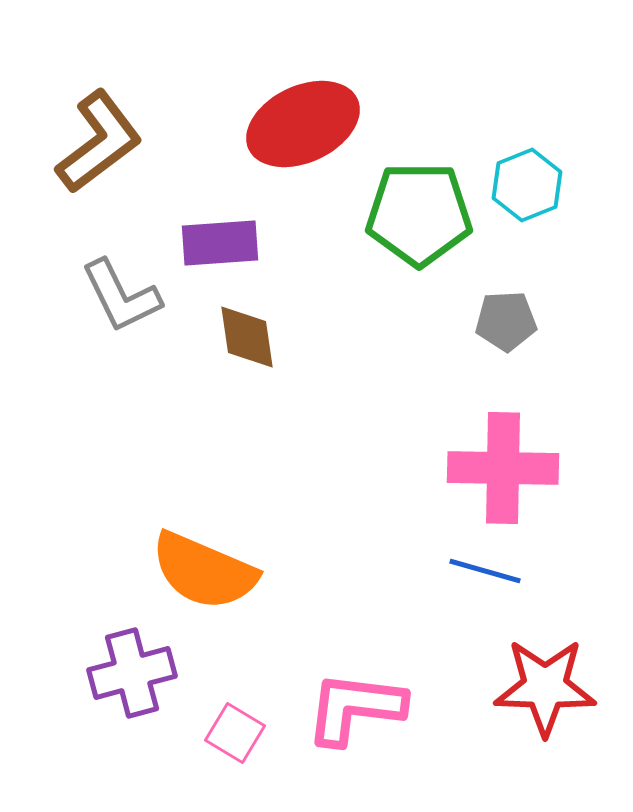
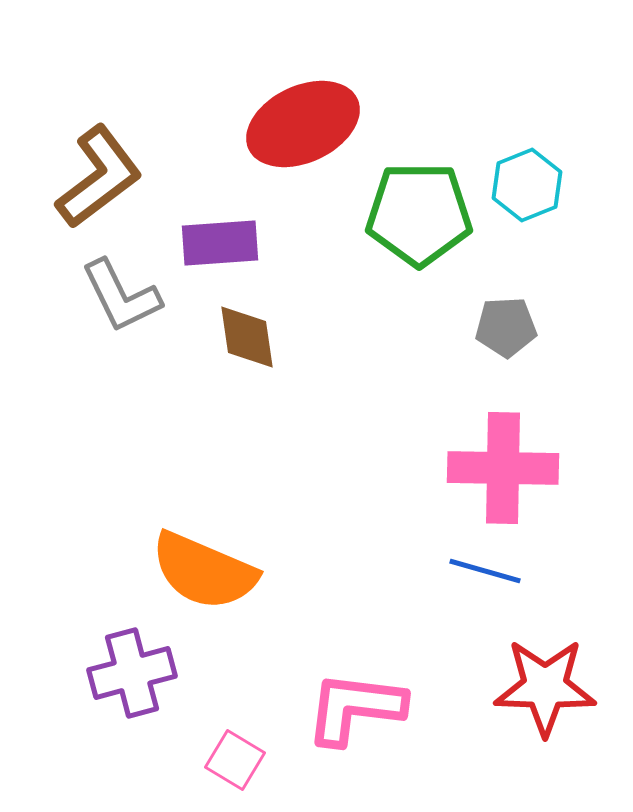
brown L-shape: moved 35 px down
gray pentagon: moved 6 px down
pink square: moved 27 px down
